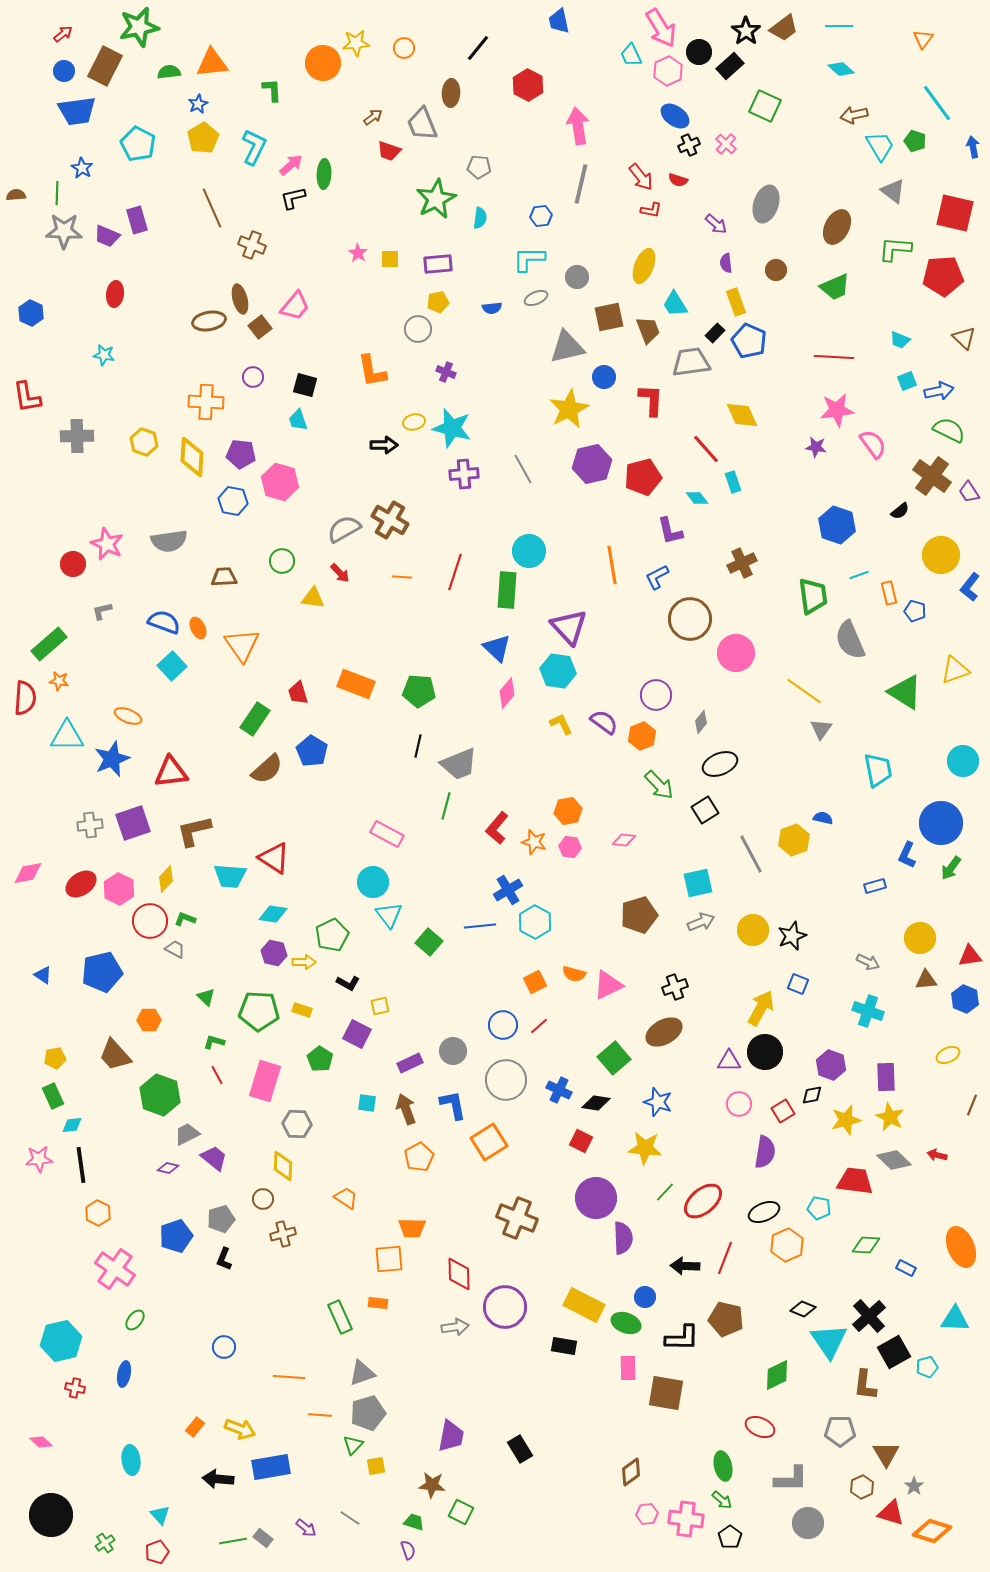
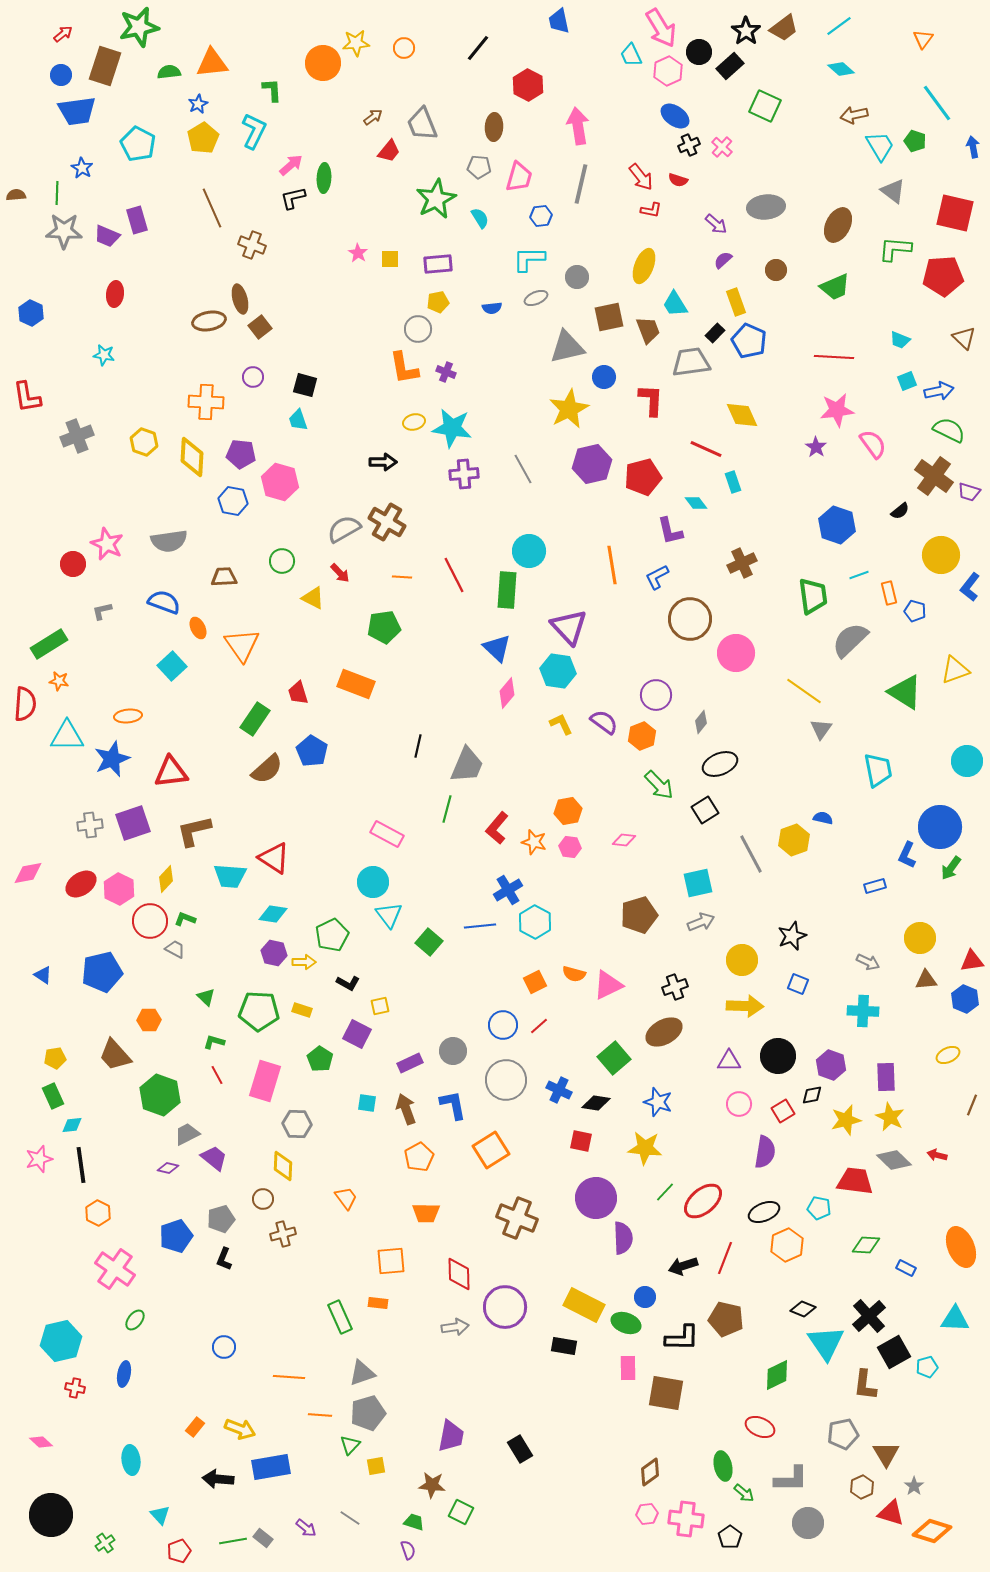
cyan line at (839, 26): rotated 36 degrees counterclockwise
brown rectangle at (105, 66): rotated 9 degrees counterclockwise
blue circle at (64, 71): moved 3 px left, 4 px down
brown ellipse at (451, 93): moved 43 px right, 34 px down
pink cross at (726, 144): moved 4 px left, 3 px down
cyan L-shape at (254, 147): moved 16 px up
red trapezoid at (389, 151): rotated 70 degrees counterclockwise
green ellipse at (324, 174): moved 4 px down
gray ellipse at (766, 204): moved 3 px down; rotated 66 degrees clockwise
cyan semicircle at (480, 218): rotated 40 degrees counterclockwise
brown ellipse at (837, 227): moved 1 px right, 2 px up
purple semicircle at (726, 263): moved 3 px left, 3 px up; rotated 54 degrees clockwise
pink trapezoid at (295, 306): moved 224 px right, 129 px up; rotated 24 degrees counterclockwise
orange L-shape at (372, 371): moved 32 px right, 3 px up
cyan star at (452, 428): rotated 6 degrees counterclockwise
gray cross at (77, 436): rotated 20 degrees counterclockwise
black arrow at (384, 445): moved 1 px left, 17 px down
purple star at (816, 447): rotated 25 degrees clockwise
red line at (706, 449): rotated 24 degrees counterclockwise
brown cross at (932, 476): moved 2 px right
purple trapezoid at (969, 492): rotated 40 degrees counterclockwise
cyan diamond at (697, 498): moved 1 px left, 5 px down
brown cross at (390, 520): moved 3 px left, 2 px down
red line at (455, 572): moved 1 px left, 3 px down; rotated 45 degrees counterclockwise
yellow triangle at (313, 598): rotated 20 degrees clockwise
blue semicircle at (164, 622): moved 20 px up
gray semicircle at (850, 640): rotated 69 degrees clockwise
green rectangle at (49, 644): rotated 9 degrees clockwise
green pentagon at (419, 691): moved 35 px left, 64 px up; rotated 12 degrees counterclockwise
red semicircle at (25, 698): moved 6 px down
orange ellipse at (128, 716): rotated 28 degrees counterclockwise
cyan circle at (963, 761): moved 4 px right
gray trapezoid at (459, 764): moved 8 px right, 1 px down; rotated 45 degrees counterclockwise
green line at (446, 806): moved 1 px right, 3 px down
blue circle at (941, 823): moved 1 px left, 4 px down
yellow circle at (753, 930): moved 11 px left, 30 px down
red triangle at (970, 956): moved 2 px right, 5 px down
yellow arrow at (761, 1008): moved 16 px left, 2 px up; rotated 63 degrees clockwise
cyan cross at (868, 1011): moved 5 px left; rotated 16 degrees counterclockwise
black circle at (765, 1052): moved 13 px right, 4 px down
red square at (581, 1141): rotated 15 degrees counterclockwise
orange square at (489, 1142): moved 2 px right, 8 px down
pink star at (39, 1159): rotated 12 degrees counterclockwise
orange trapezoid at (346, 1198): rotated 20 degrees clockwise
orange trapezoid at (412, 1228): moved 14 px right, 15 px up
orange square at (389, 1259): moved 2 px right, 2 px down
black arrow at (685, 1266): moved 2 px left; rotated 20 degrees counterclockwise
cyan triangle at (829, 1341): moved 3 px left, 2 px down
gray pentagon at (840, 1431): moved 3 px right, 3 px down; rotated 12 degrees counterclockwise
green triangle at (353, 1445): moved 3 px left
brown diamond at (631, 1472): moved 19 px right
green arrow at (722, 1500): moved 22 px right, 7 px up
red pentagon at (157, 1552): moved 22 px right, 1 px up
